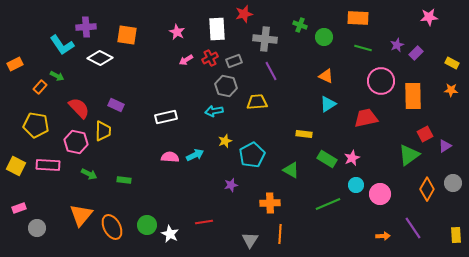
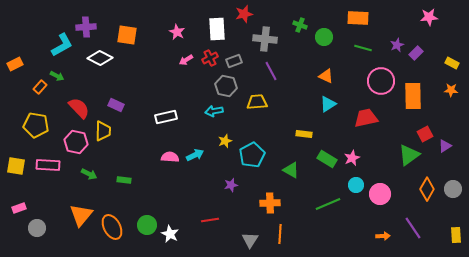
cyan L-shape at (62, 45): rotated 85 degrees counterclockwise
yellow square at (16, 166): rotated 18 degrees counterclockwise
gray circle at (453, 183): moved 6 px down
red line at (204, 222): moved 6 px right, 2 px up
